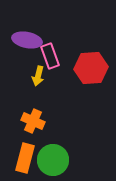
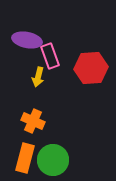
yellow arrow: moved 1 px down
